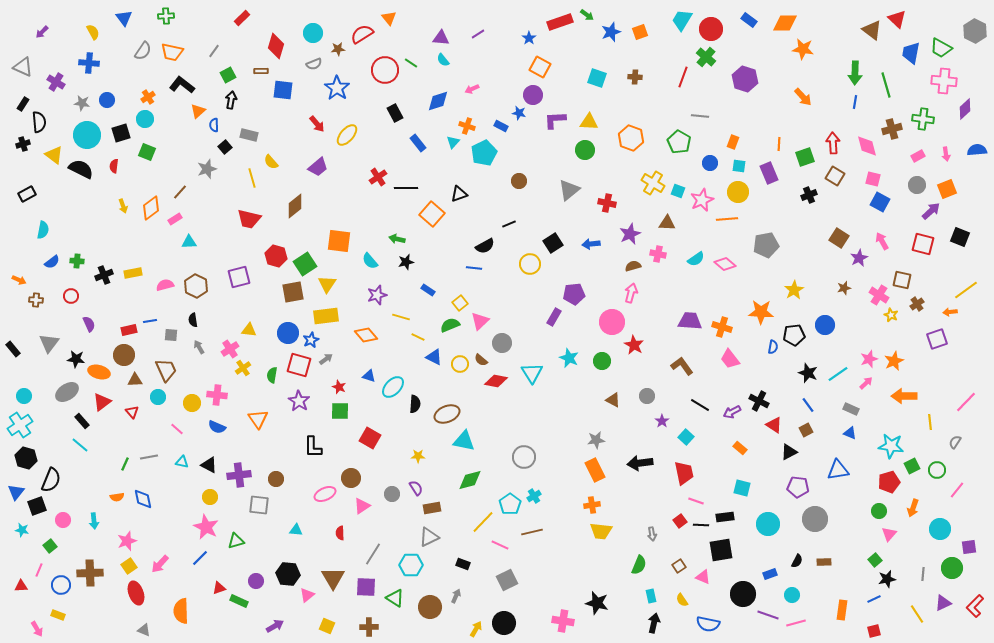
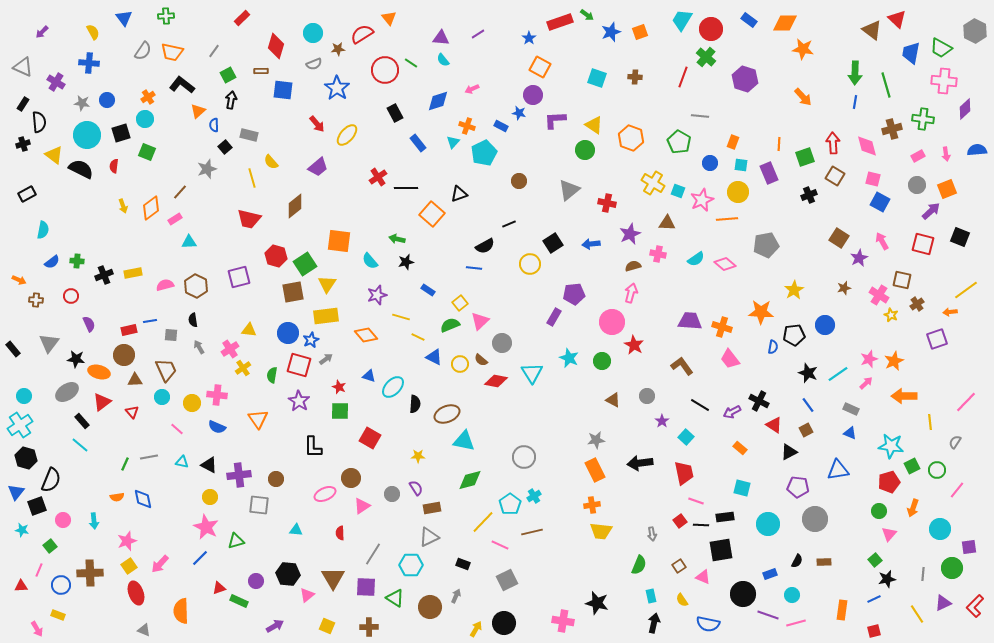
yellow triangle at (589, 122): moved 5 px right, 3 px down; rotated 30 degrees clockwise
cyan square at (739, 166): moved 2 px right, 1 px up
cyan circle at (158, 397): moved 4 px right
